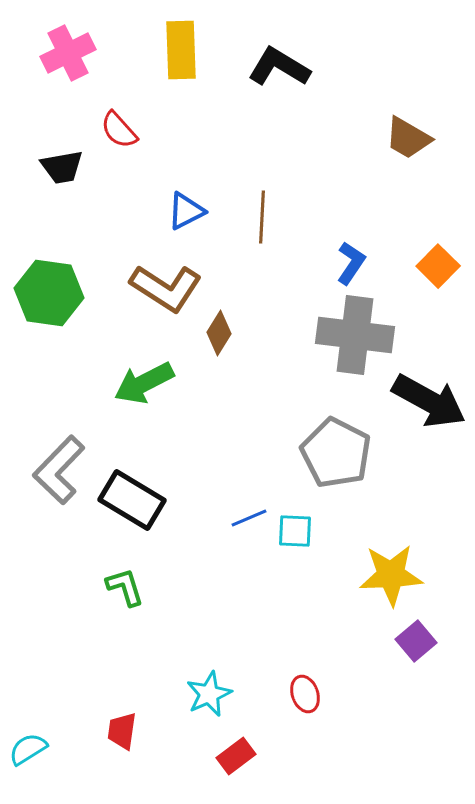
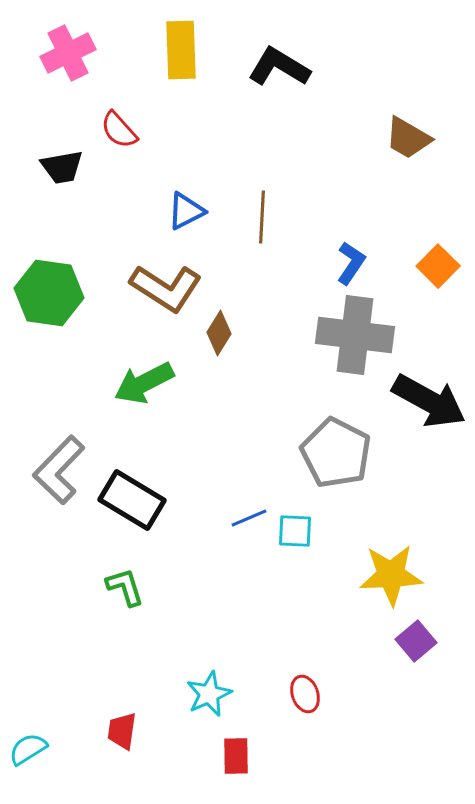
red rectangle: rotated 54 degrees counterclockwise
